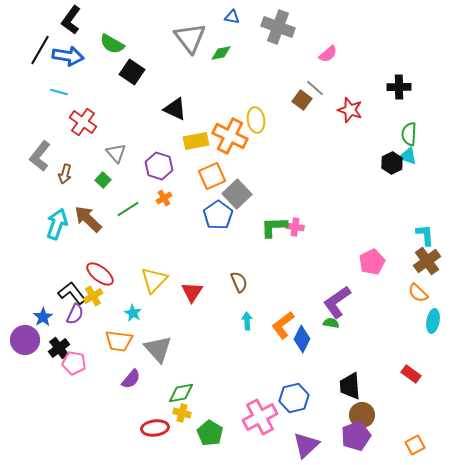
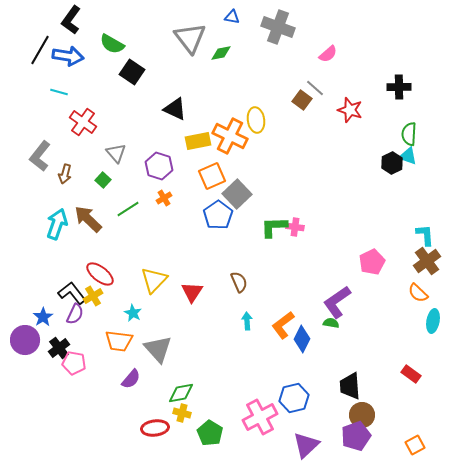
yellow rectangle at (196, 141): moved 2 px right
